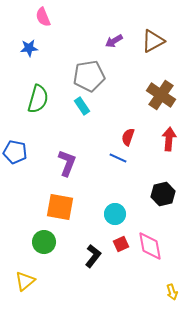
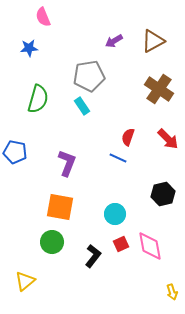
brown cross: moved 2 px left, 6 px up
red arrow: moved 1 px left; rotated 130 degrees clockwise
green circle: moved 8 px right
